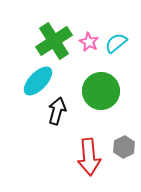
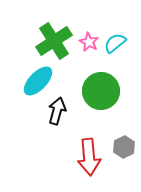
cyan semicircle: moved 1 px left
